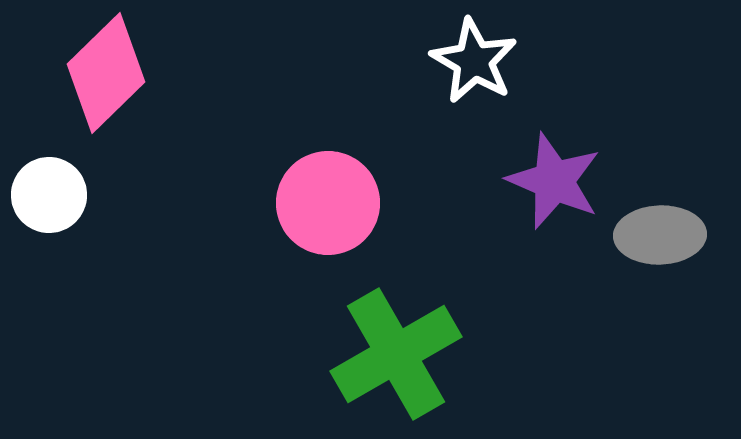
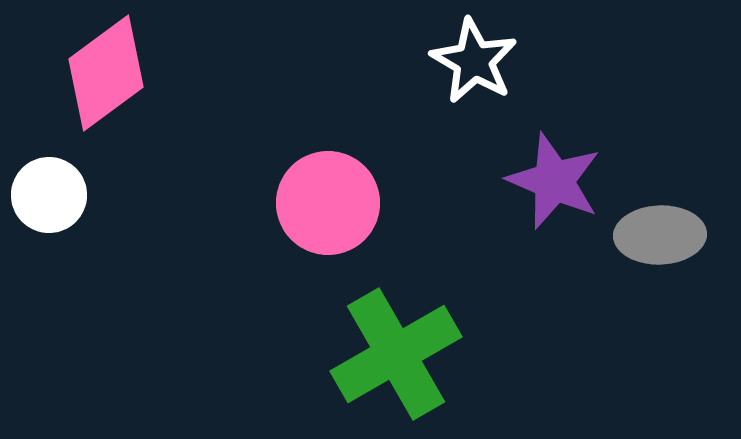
pink diamond: rotated 8 degrees clockwise
